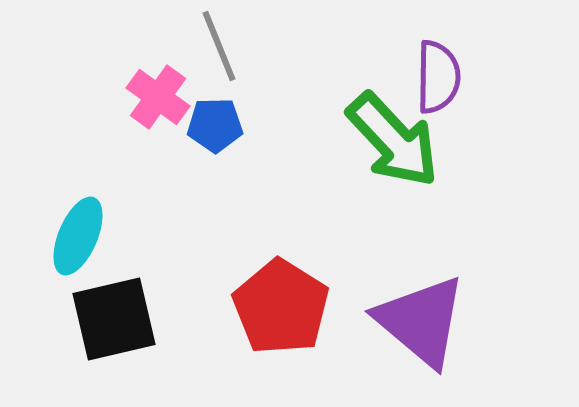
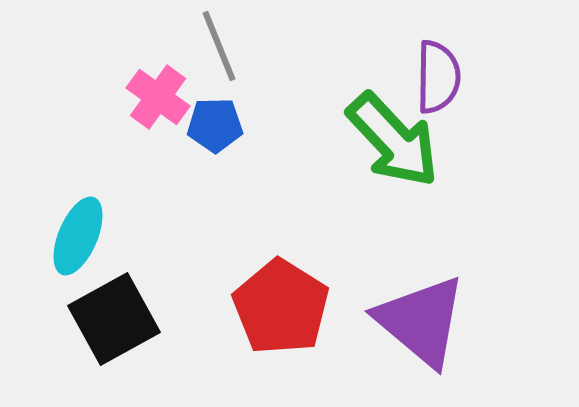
black square: rotated 16 degrees counterclockwise
